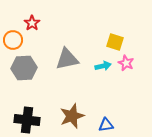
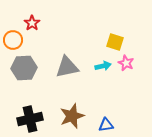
gray triangle: moved 8 px down
black cross: moved 3 px right, 1 px up; rotated 20 degrees counterclockwise
